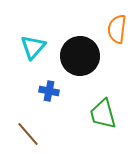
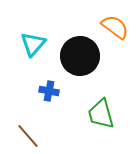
orange semicircle: moved 2 px left, 2 px up; rotated 120 degrees clockwise
cyan triangle: moved 3 px up
green trapezoid: moved 2 px left
brown line: moved 2 px down
